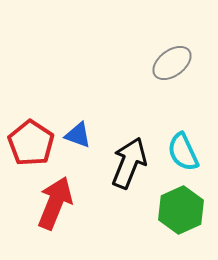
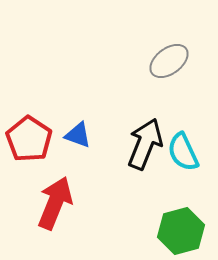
gray ellipse: moved 3 px left, 2 px up
red pentagon: moved 2 px left, 4 px up
black arrow: moved 16 px right, 19 px up
green hexagon: moved 21 px down; rotated 9 degrees clockwise
